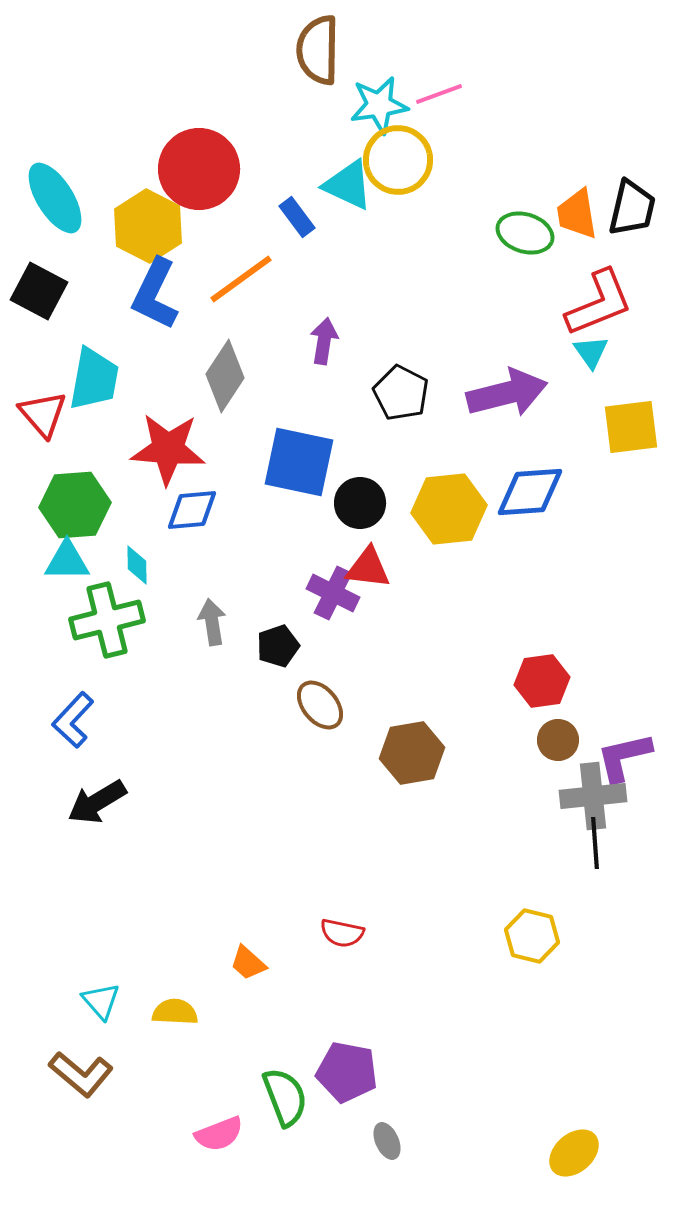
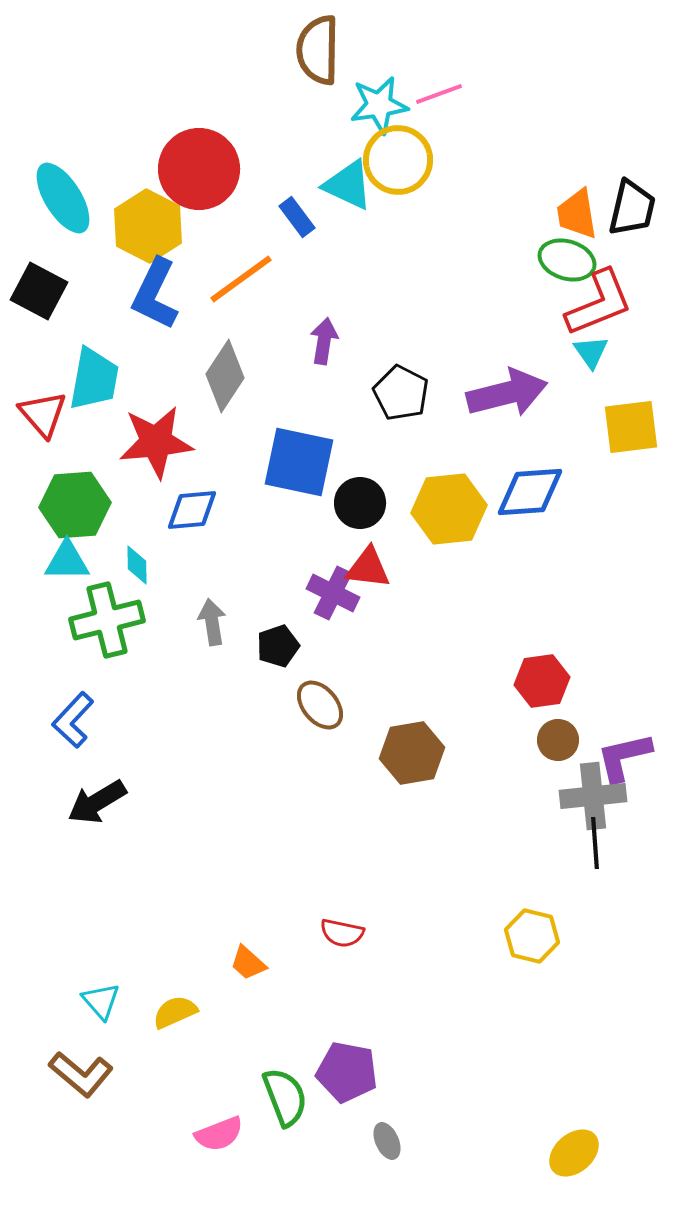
cyan ellipse at (55, 198): moved 8 px right
green ellipse at (525, 233): moved 42 px right, 27 px down
red star at (168, 449): moved 12 px left, 7 px up; rotated 10 degrees counterclockwise
yellow semicircle at (175, 1012): rotated 27 degrees counterclockwise
